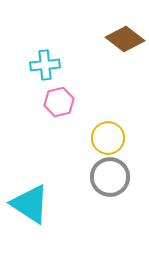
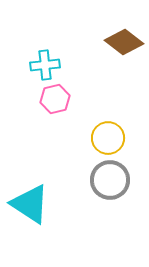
brown diamond: moved 1 px left, 3 px down
pink hexagon: moved 4 px left, 3 px up
gray circle: moved 3 px down
